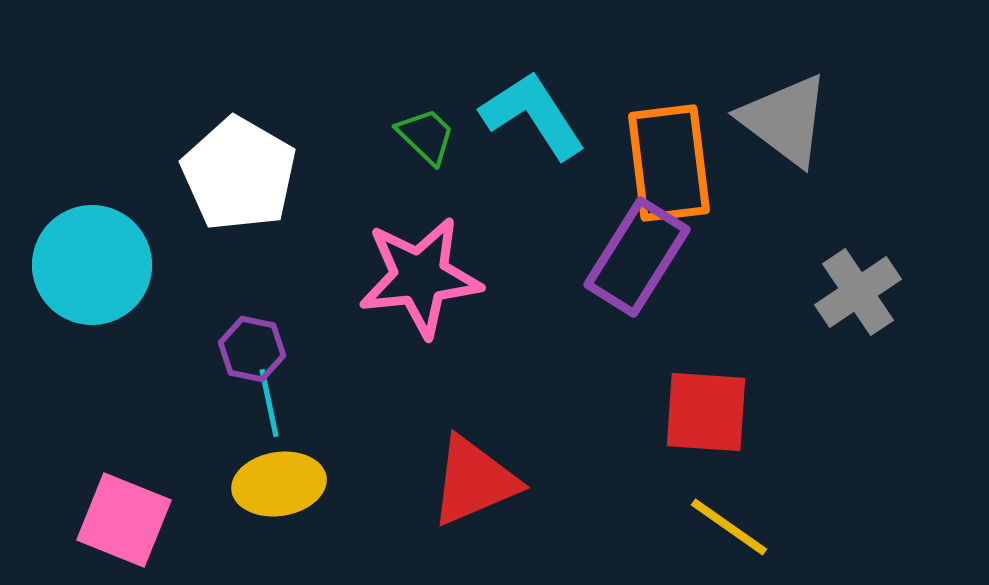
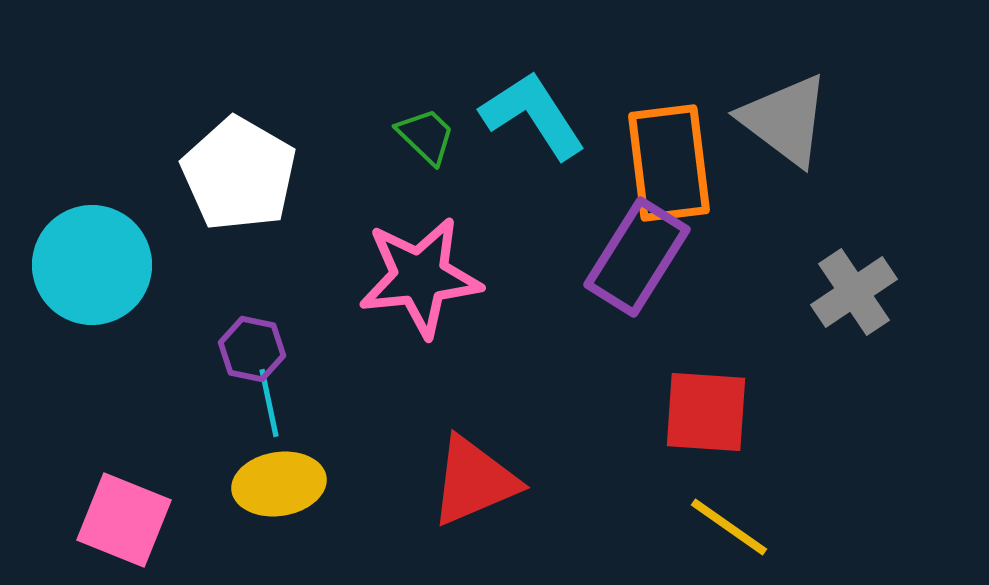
gray cross: moved 4 px left
